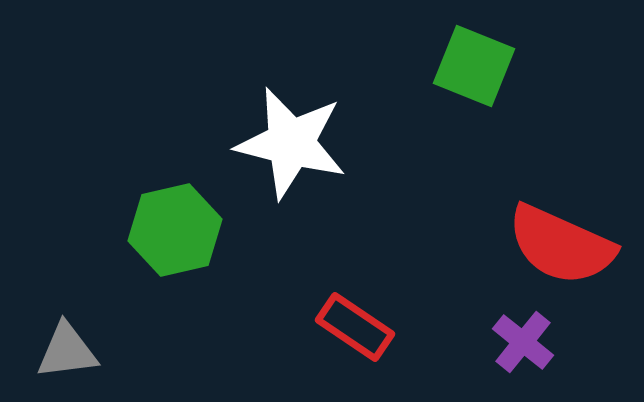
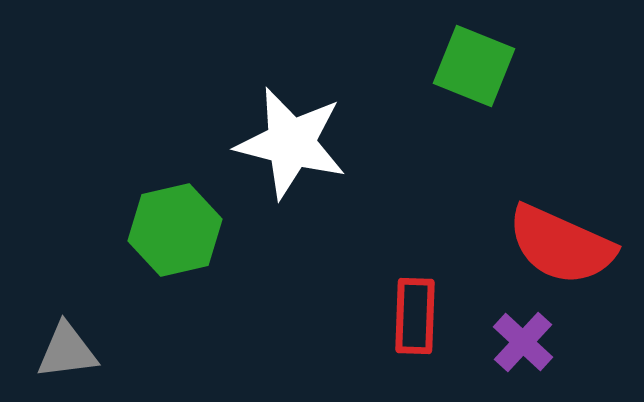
red rectangle: moved 60 px right, 11 px up; rotated 58 degrees clockwise
purple cross: rotated 4 degrees clockwise
